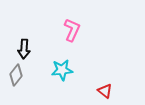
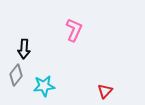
pink L-shape: moved 2 px right
cyan star: moved 18 px left, 16 px down
red triangle: rotated 35 degrees clockwise
